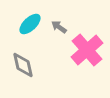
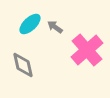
gray arrow: moved 4 px left
